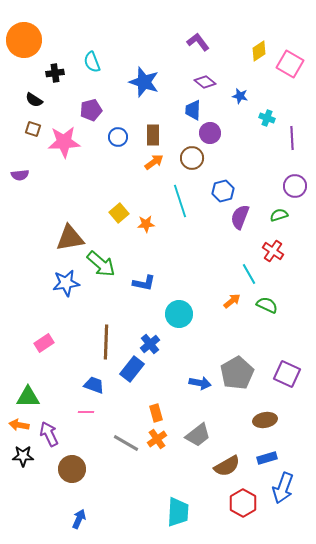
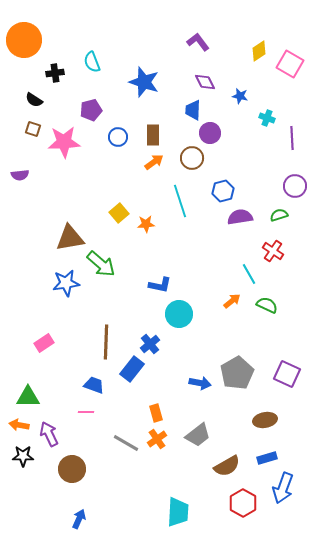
purple diamond at (205, 82): rotated 25 degrees clockwise
purple semicircle at (240, 217): rotated 60 degrees clockwise
blue L-shape at (144, 283): moved 16 px right, 2 px down
